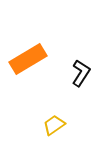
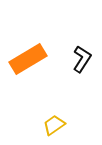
black L-shape: moved 1 px right, 14 px up
